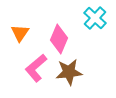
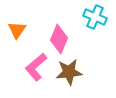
cyan cross: moved 1 px up; rotated 20 degrees counterclockwise
orange triangle: moved 3 px left, 3 px up
pink L-shape: moved 1 px up
